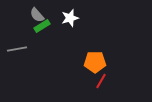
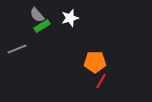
gray line: rotated 12 degrees counterclockwise
